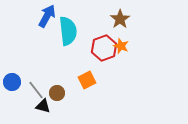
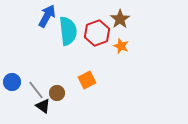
red hexagon: moved 7 px left, 15 px up
black triangle: rotated 21 degrees clockwise
